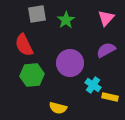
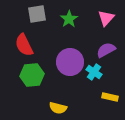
green star: moved 3 px right, 1 px up
purple circle: moved 1 px up
cyan cross: moved 1 px right, 13 px up
